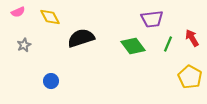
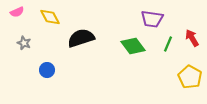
pink semicircle: moved 1 px left
purple trapezoid: rotated 15 degrees clockwise
gray star: moved 2 px up; rotated 24 degrees counterclockwise
blue circle: moved 4 px left, 11 px up
